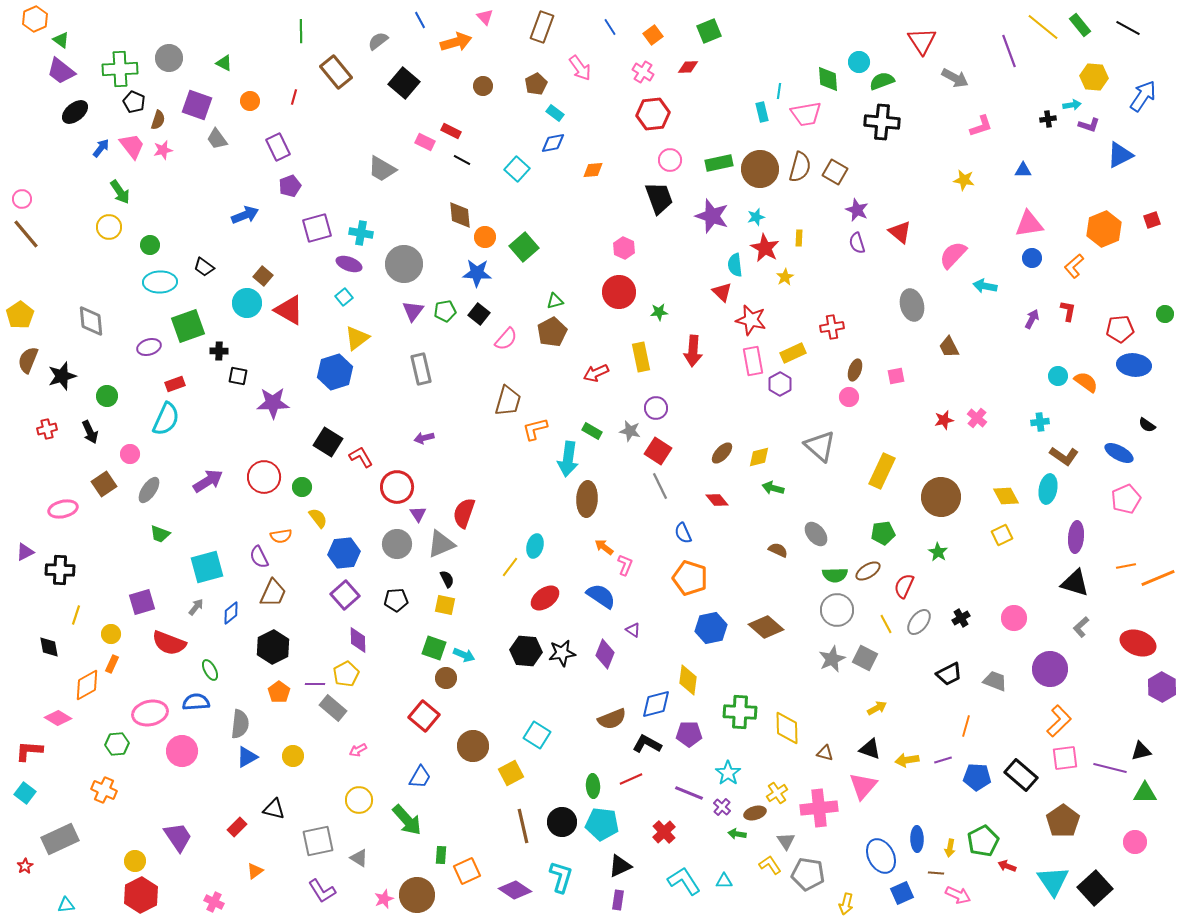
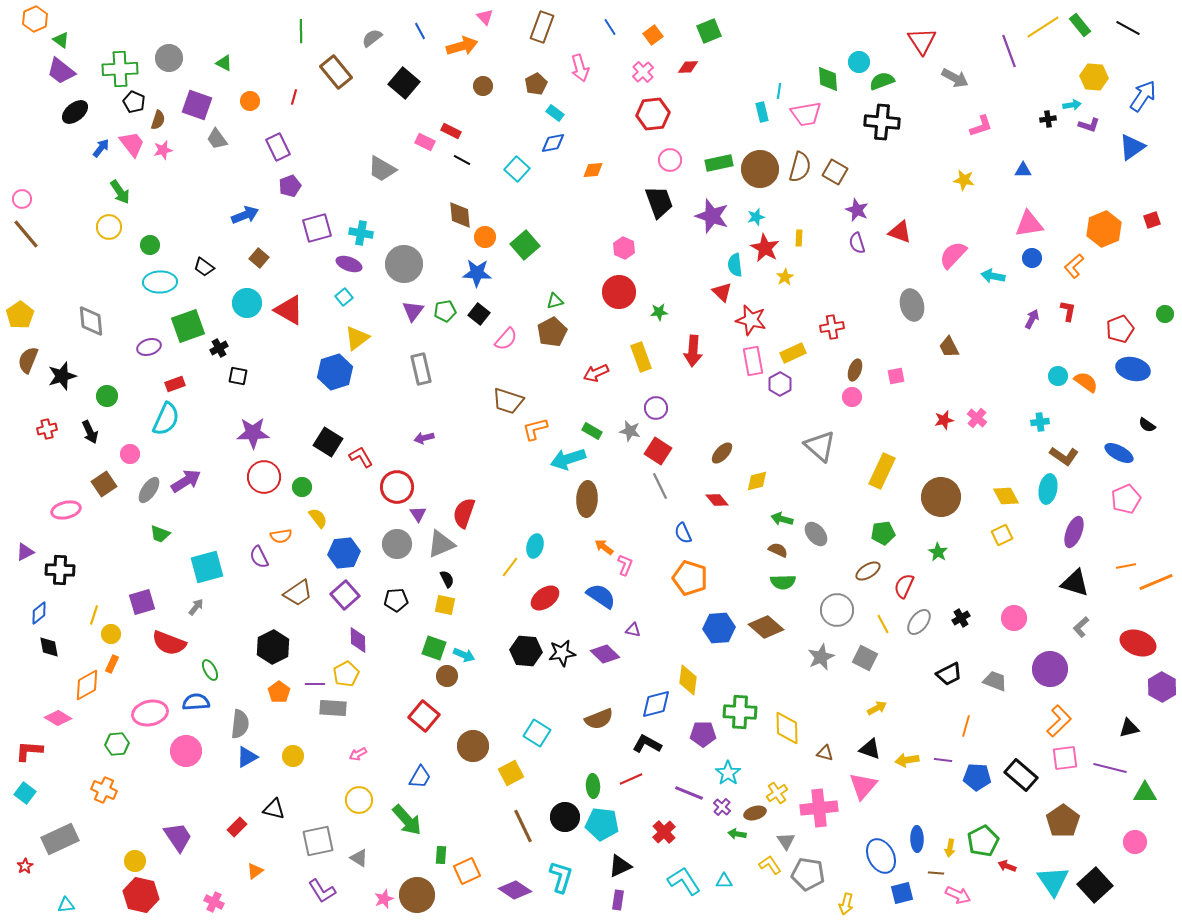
blue line at (420, 20): moved 11 px down
yellow line at (1043, 27): rotated 72 degrees counterclockwise
gray semicircle at (378, 41): moved 6 px left, 3 px up
orange arrow at (456, 42): moved 6 px right, 4 px down
pink arrow at (580, 68): rotated 20 degrees clockwise
pink cross at (643, 72): rotated 15 degrees clockwise
pink trapezoid at (132, 146): moved 2 px up
blue triangle at (1120, 155): moved 12 px right, 8 px up; rotated 8 degrees counterclockwise
black trapezoid at (659, 198): moved 4 px down
red triangle at (900, 232): rotated 20 degrees counterclockwise
green square at (524, 247): moved 1 px right, 2 px up
brown square at (263, 276): moved 4 px left, 18 px up
cyan arrow at (985, 286): moved 8 px right, 10 px up
red pentagon at (1120, 329): rotated 16 degrees counterclockwise
black cross at (219, 351): moved 3 px up; rotated 30 degrees counterclockwise
yellow rectangle at (641, 357): rotated 8 degrees counterclockwise
blue ellipse at (1134, 365): moved 1 px left, 4 px down; rotated 8 degrees clockwise
pink circle at (849, 397): moved 3 px right
brown trapezoid at (508, 401): rotated 92 degrees clockwise
purple star at (273, 403): moved 20 px left, 30 px down
yellow diamond at (759, 457): moved 2 px left, 24 px down
cyan arrow at (568, 459): rotated 64 degrees clockwise
purple arrow at (208, 481): moved 22 px left
green arrow at (773, 488): moved 9 px right, 31 px down
pink ellipse at (63, 509): moved 3 px right, 1 px down
purple ellipse at (1076, 537): moved 2 px left, 5 px up; rotated 16 degrees clockwise
green semicircle at (835, 575): moved 52 px left, 7 px down
orange line at (1158, 578): moved 2 px left, 4 px down
brown trapezoid at (273, 593): moved 25 px right; rotated 32 degrees clockwise
blue diamond at (231, 613): moved 192 px left
yellow line at (76, 615): moved 18 px right
yellow line at (886, 624): moved 3 px left
blue hexagon at (711, 628): moved 8 px right; rotated 8 degrees clockwise
purple triangle at (633, 630): rotated 21 degrees counterclockwise
purple diamond at (605, 654): rotated 68 degrees counterclockwise
gray star at (832, 659): moved 11 px left, 2 px up
brown circle at (446, 678): moved 1 px right, 2 px up
gray rectangle at (333, 708): rotated 36 degrees counterclockwise
brown semicircle at (612, 719): moved 13 px left
purple pentagon at (689, 734): moved 14 px right
cyan square at (537, 735): moved 2 px up
pink arrow at (358, 750): moved 4 px down
pink circle at (182, 751): moved 4 px right
black triangle at (1141, 751): moved 12 px left, 23 px up
purple line at (943, 760): rotated 24 degrees clockwise
black circle at (562, 822): moved 3 px right, 5 px up
brown line at (523, 826): rotated 12 degrees counterclockwise
black square at (1095, 888): moved 3 px up
blue square at (902, 893): rotated 10 degrees clockwise
red hexagon at (141, 895): rotated 20 degrees counterclockwise
